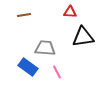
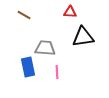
brown line: rotated 40 degrees clockwise
blue rectangle: rotated 42 degrees clockwise
pink line: rotated 24 degrees clockwise
